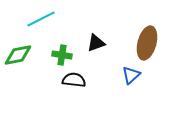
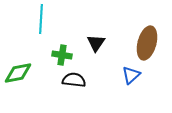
cyan line: rotated 60 degrees counterclockwise
black triangle: rotated 36 degrees counterclockwise
green diamond: moved 18 px down
